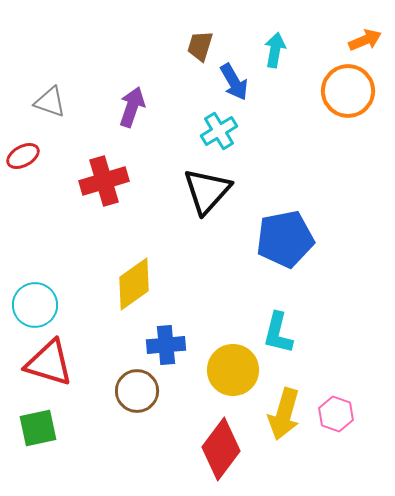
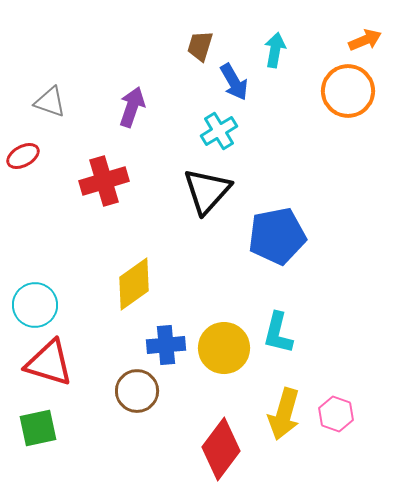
blue pentagon: moved 8 px left, 3 px up
yellow circle: moved 9 px left, 22 px up
